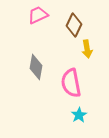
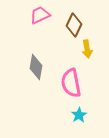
pink trapezoid: moved 2 px right
